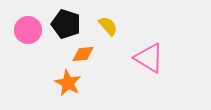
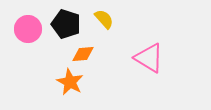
yellow semicircle: moved 4 px left, 7 px up
pink circle: moved 1 px up
orange star: moved 2 px right, 1 px up
